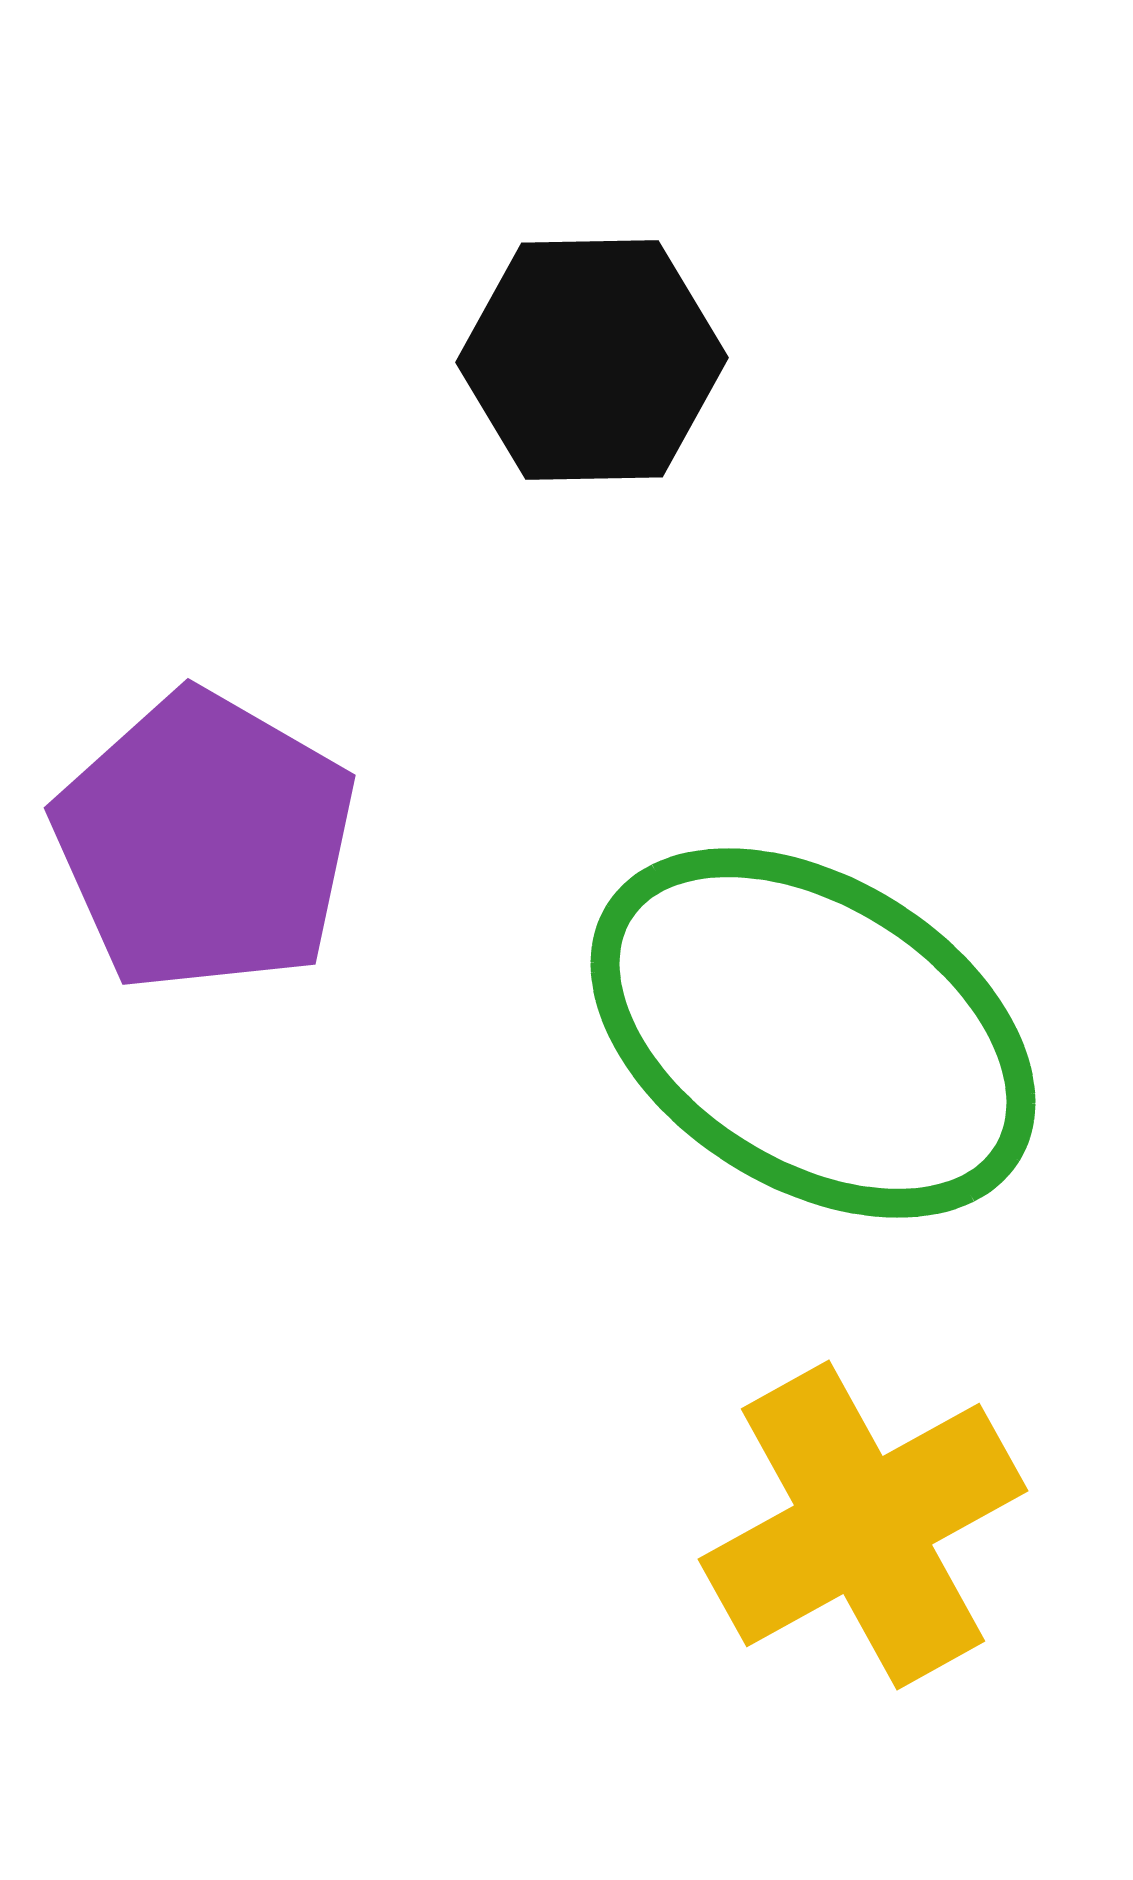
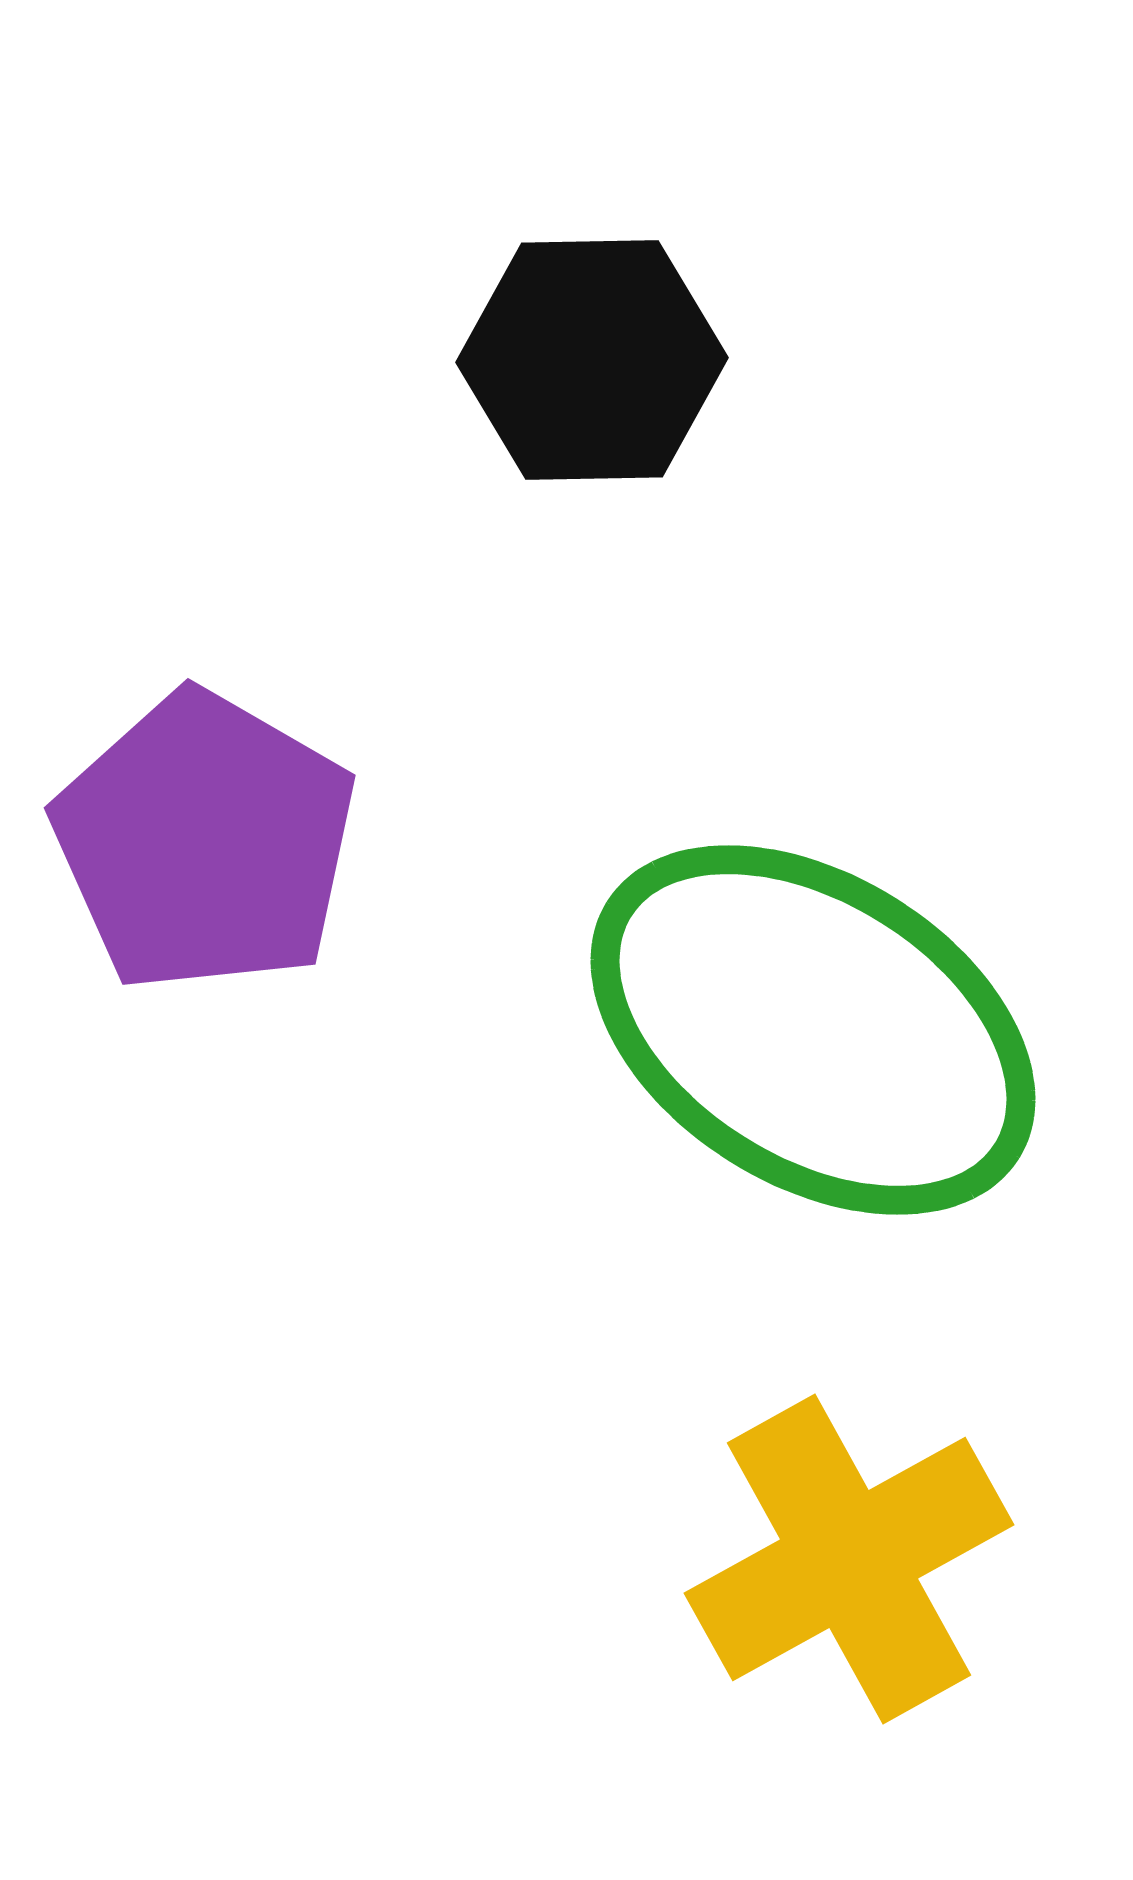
green ellipse: moved 3 px up
yellow cross: moved 14 px left, 34 px down
